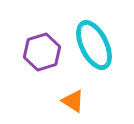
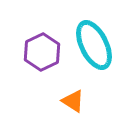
purple hexagon: rotated 9 degrees counterclockwise
